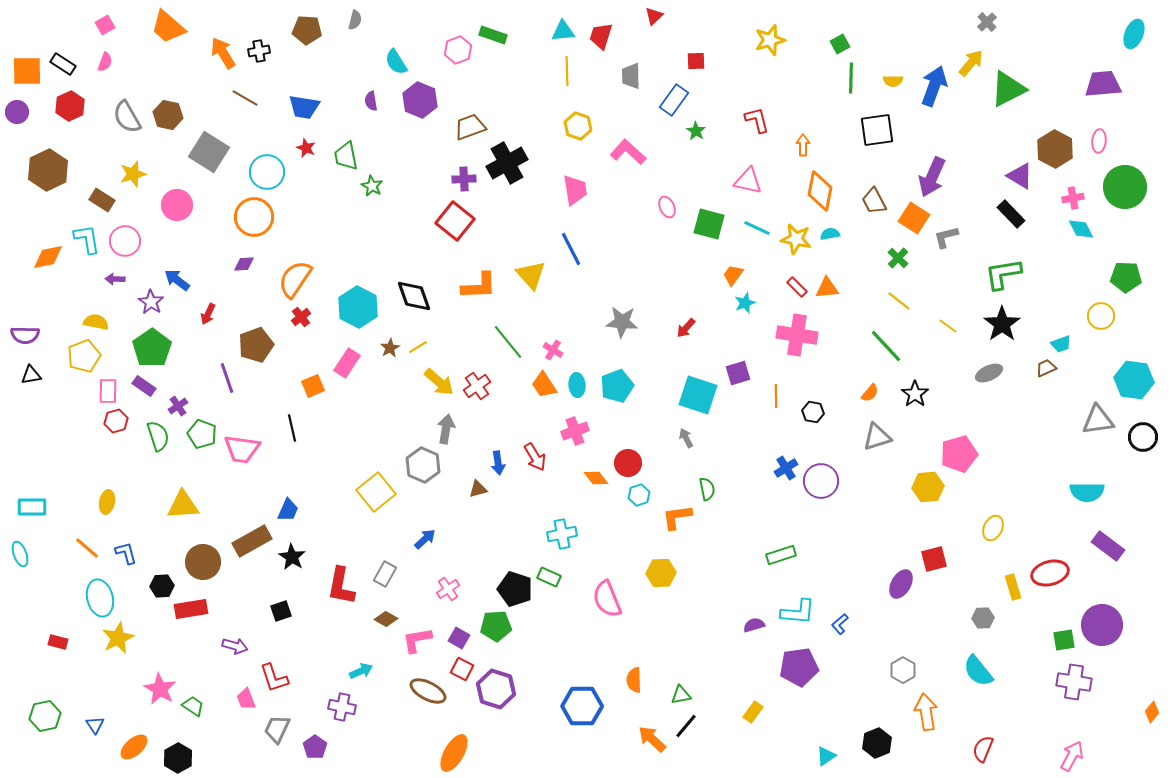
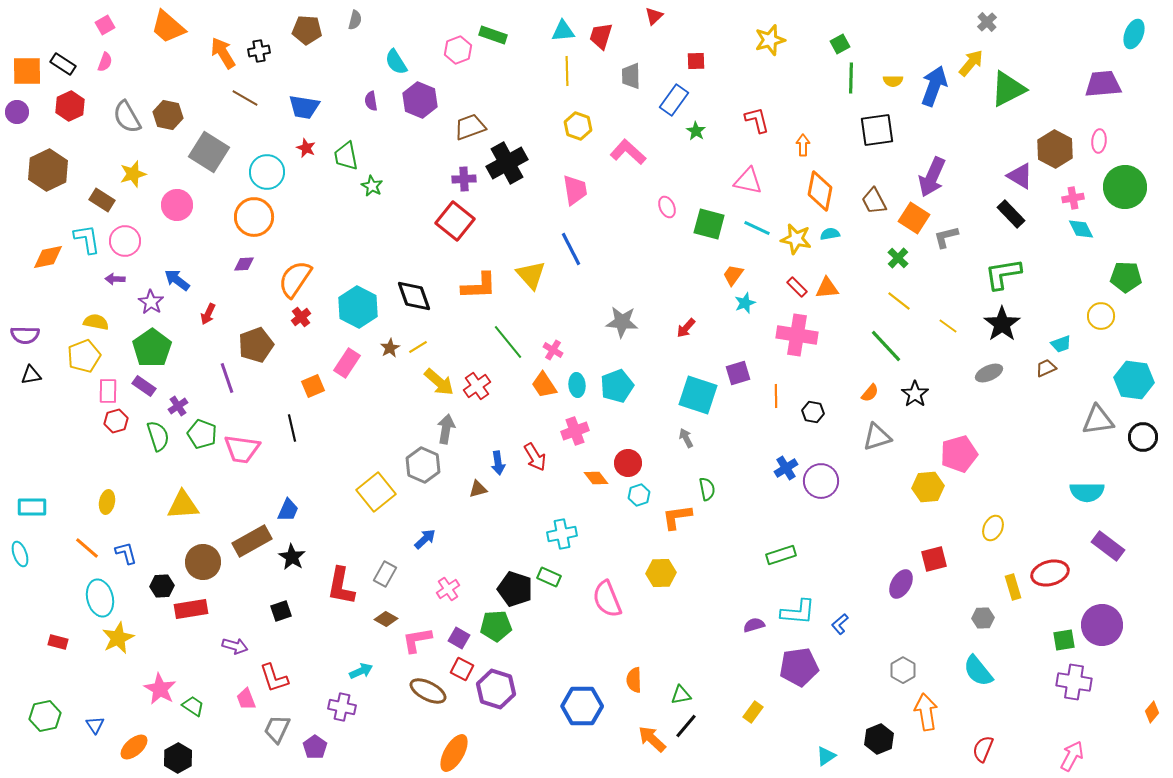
black hexagon at (877, 743): moved 2 px right, 4 px up
